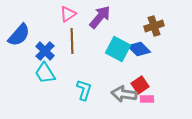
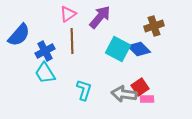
blue cross: rotated 18 degrees clockwise
red square: moved 2 px down
